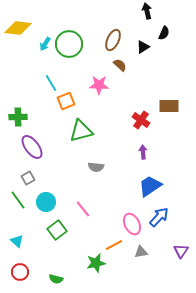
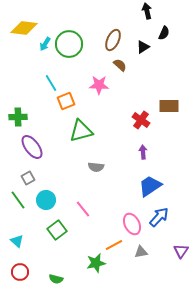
yellow diamond: moved 6 px right
cyan circle: moved 2 px up
